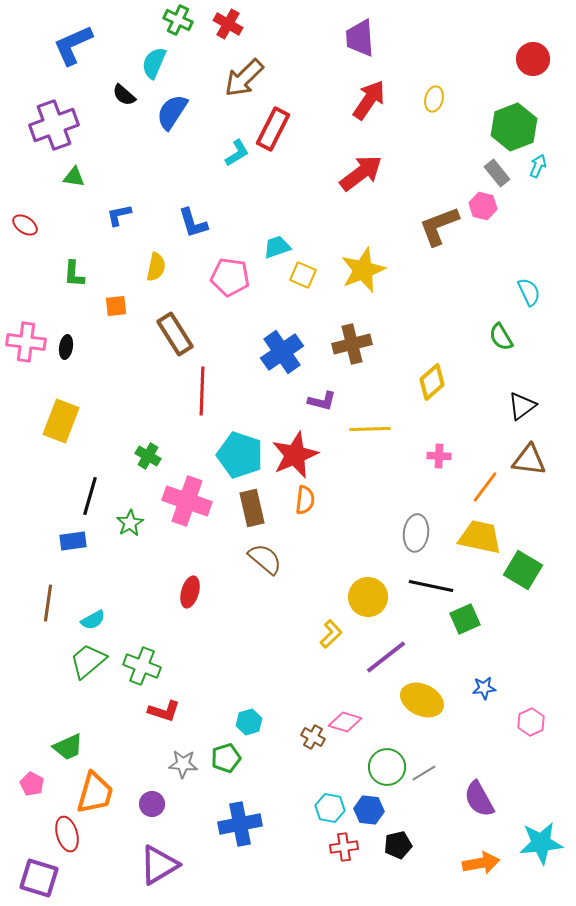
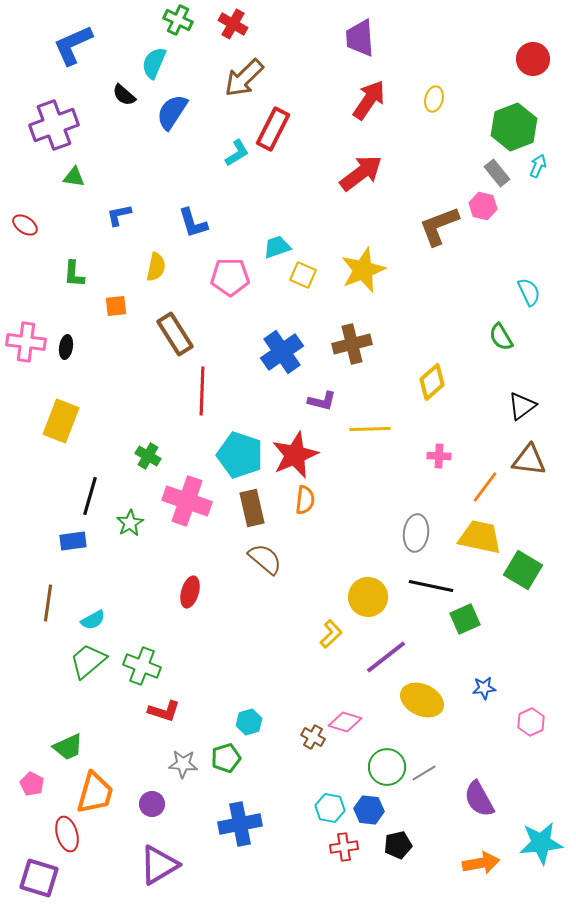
red cross at (228, 24): moved 5 px right
pink pentagon at (230, 277): rotated 9 degrees counterclockwise
